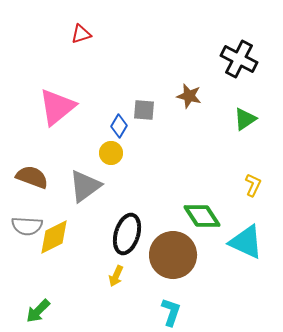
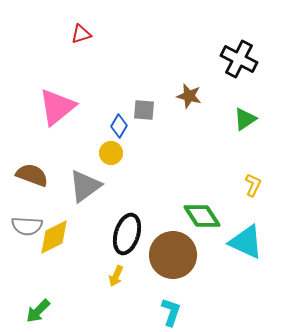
brown semicircle: moved 2 px up
